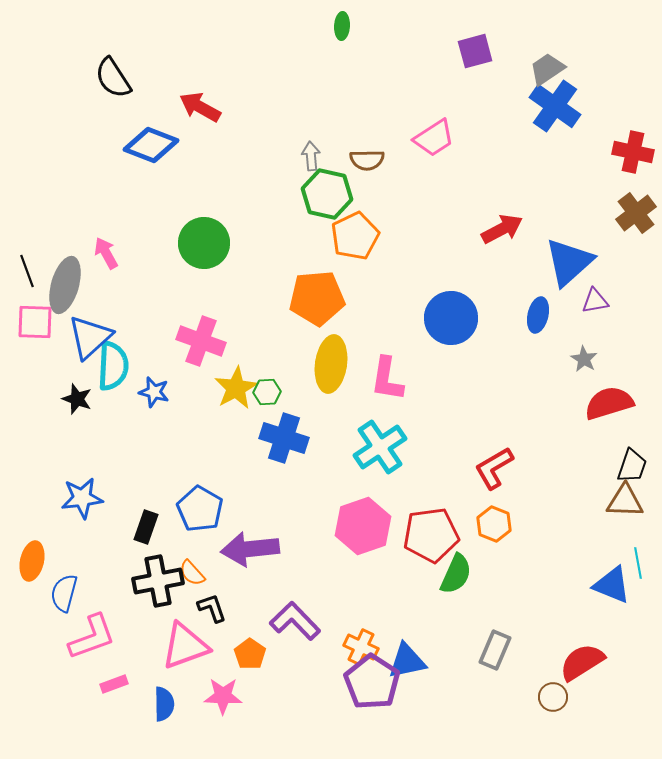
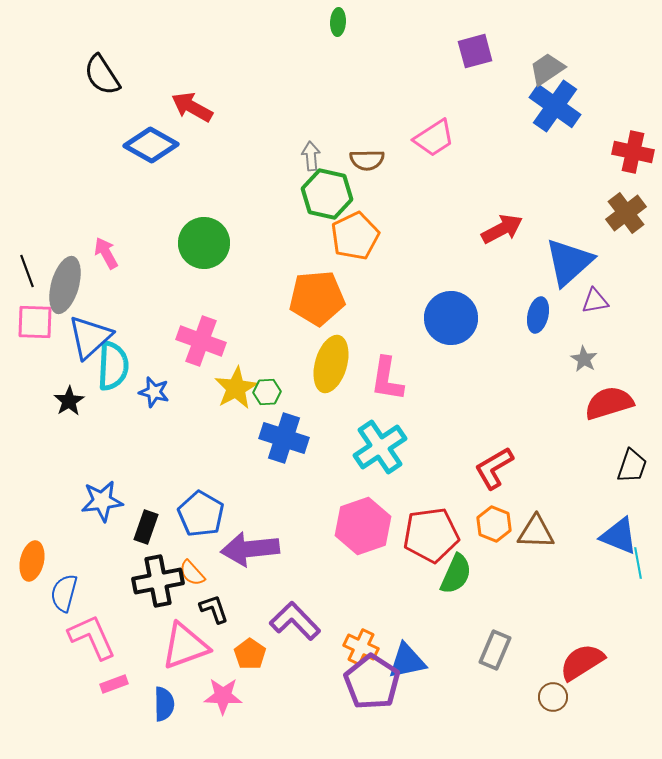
green ellipse at (342, 26): moved 4 px left, 4 px up
black semicircle at (113, 78): moved 11 px left, 3 px up
red arrow at (200, 107): moved 8 px left
blue diamond at (151, 145): rotated 8 degrees clockwise
brown cross at (636, 213): moved 10 px left
yellow ellipse at (331, 364): rotated 8 degrees clockwise
black star at (77, 399): moved 8 px left, 2 px down; rotated 20 degrees clockwise
blue star at (82, 498): moved 20 px right, 3 px down
brown triangle at (625, 501): moved 89 px left, 31 px down
blue pentagon at (200, 509): moved 1 px right, 5 px down
blue triangle at (612, 585): moved 7 px right, 49 px up
black L-shape at (212, 608): moved 2 px right, 1 px down
pink L-shape at (92, 637): rotated 94 degrees counterclockwise
